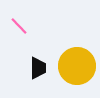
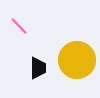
yellow circle: moved 6 px up
